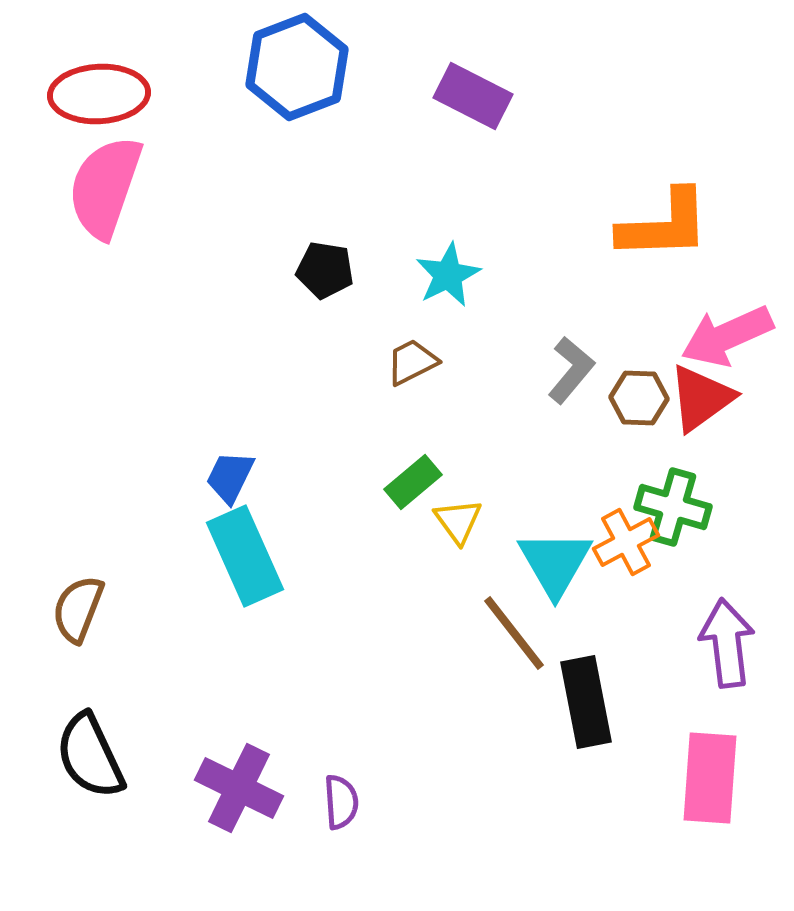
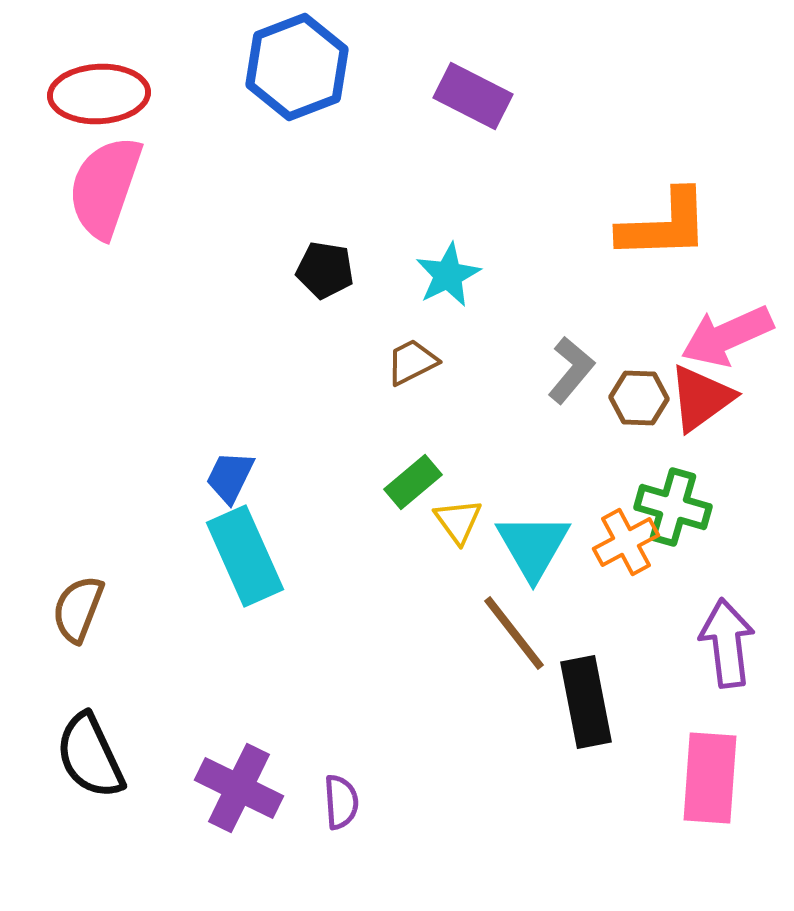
cyan triangle: moved 22 px left, 17 px up
